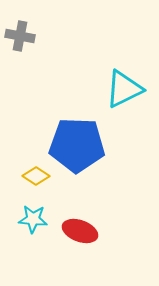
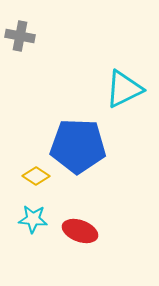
blue pentagon: moved 1 px right, 1 px down
